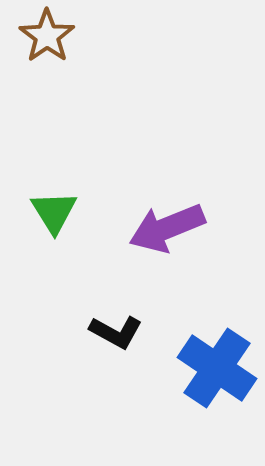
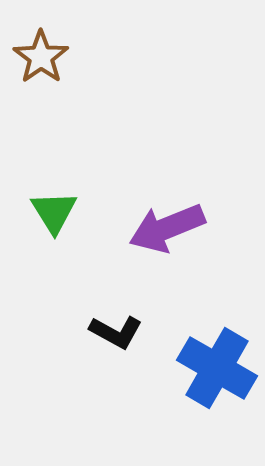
brown star: moved 6 px left, 21 px down
blue cross: rotated 4 degrees counterclockwise
